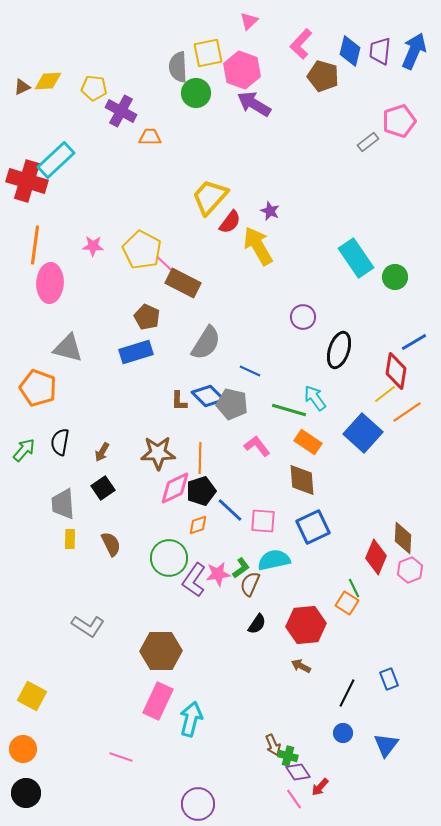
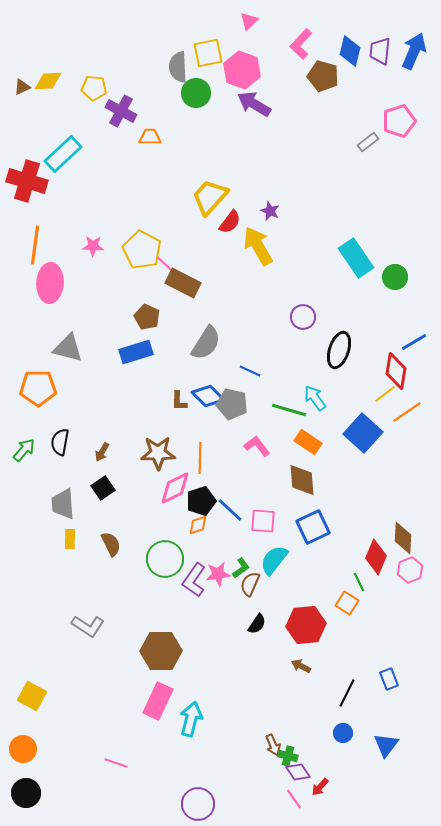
cyan rectangle at (56, 160): moved 7 px right, 6 px up
orange pentagon at (38, 388): rotated 21 degrees counterclockwise
black pentagon at (201, 491): moved 10 px down
green circle at (169, 558): moved 4 px left, 1 px down
cyan semicircle at (274, 560): rotated 40 degrees counterclockwise
green line at (354, 588): moved 5 px right, 6 px up
pink line at (121, 757): moved 5 px left, 6 px down
